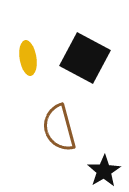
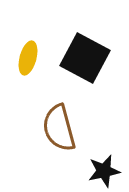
yellow ellipse: rotated 24 degrees clockwise
black star: rotated 20 degrees clockwise
